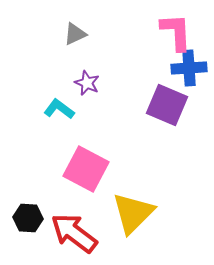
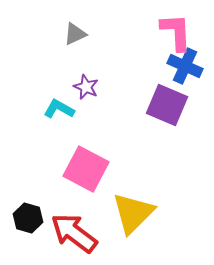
blue cross: moved 4 px left, 2 px up; rotated 28 degrees clockwise
purple star: moved 1 px left, 4 px down
cyan L-shape: rotated 8 degrees counterclockwise
black hexagon: rotated 12 degrees clockwise
